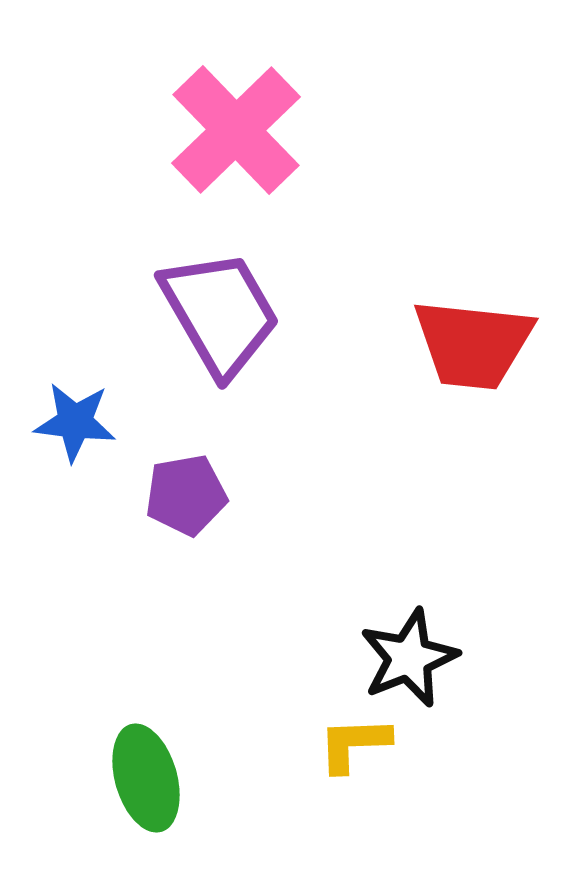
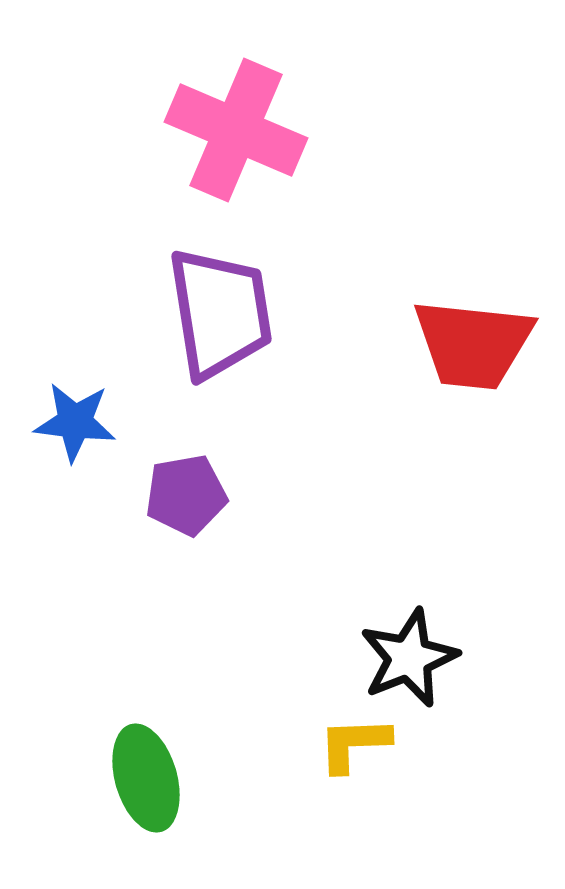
pink cross: rotated 23 degrees counterclockwise
purple trapezoid: rotated 21 degrees clockwise
